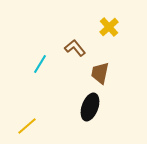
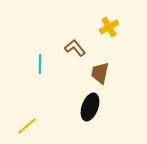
yellow cross: rotated 12 degrees clockwise
cyan line: rotated 30 degrees counterclockwise
